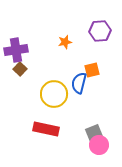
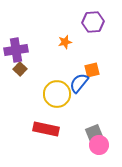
purple hexagon: moved 7 px left, 9 px up
blue semicircle: rotated 25 degrees clockwise
yellow circle: moved 3 px right
